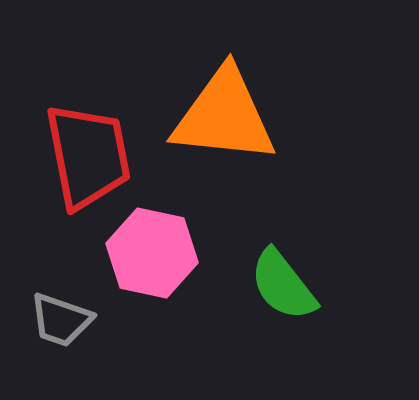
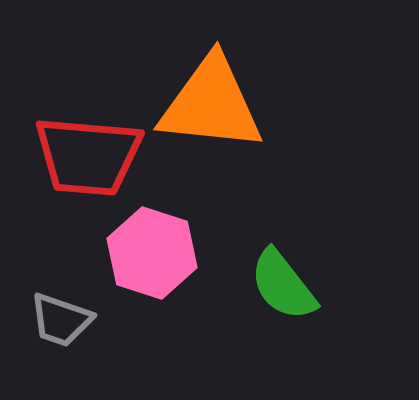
orange triangle: moved 13 px left, 12 px up
red trapezoid: rotated 106 degrees clockwise
pink hexagon: rotated 6 degrees clockwise
